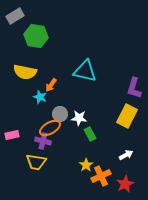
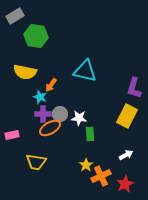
green rectangle: rotated 24 degrees clockwise
purple cross: moved 27 px up; rotated 14 degrees counterclockwise
